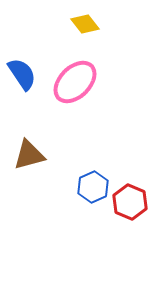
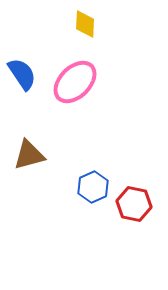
yellow diamond: rotated 40 degrees clockwise
red hexagon: moved 4 px right, 2 px down; rotated 12 degrees counterclockwise
